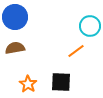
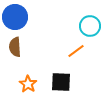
brown semicircle: moved 1 px up; rotated 84 degrees counterclockwise
